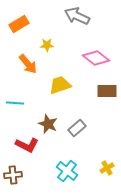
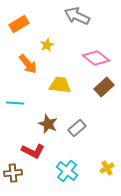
yellow star: rotated 24 degrees counterclockwise
yellow trapezoid: rotated 25 degrees clockwise
brown rectangle: moved 3 px left, 4 px up; rotated 42 degrees counterclockwise
red L-shape: moved 6 px right, 6 px down
brown cross: moved 2 px up
